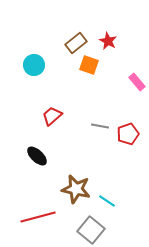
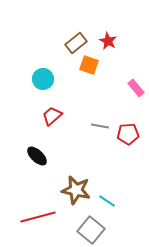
cyan circle: moved 9 px right, 14 px down
pink rectangle: moved 1 px left, 6 px down
red pentagon: rotated 15 degrees clockwise
brown star: moved 1 px down
